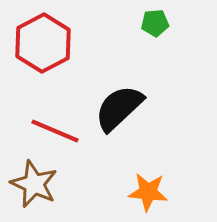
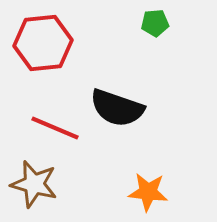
red hexagon: rotated 22 degrees clockwise
black semicircle: moved 2 px left; rotated 118 degrees counterclockwise
red line: moved 3 px up
brown star: rotated 9 degrees counterclockwise
